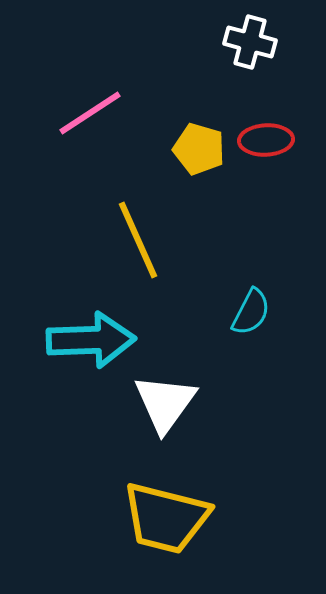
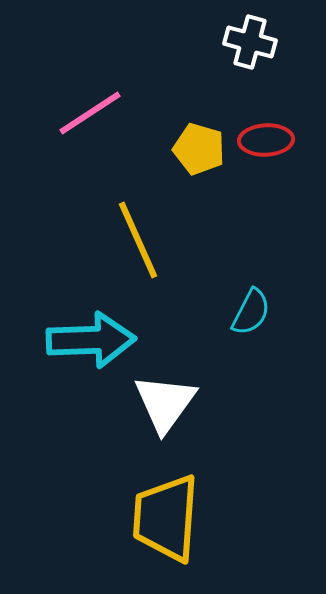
yellow trapezoid: rotated 80 degrees clockwise
